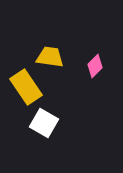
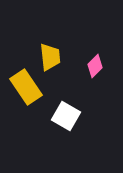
yellow trapezoid: rotated 76 degrees clockwise
white square: moved 22 px right, 7 px up
